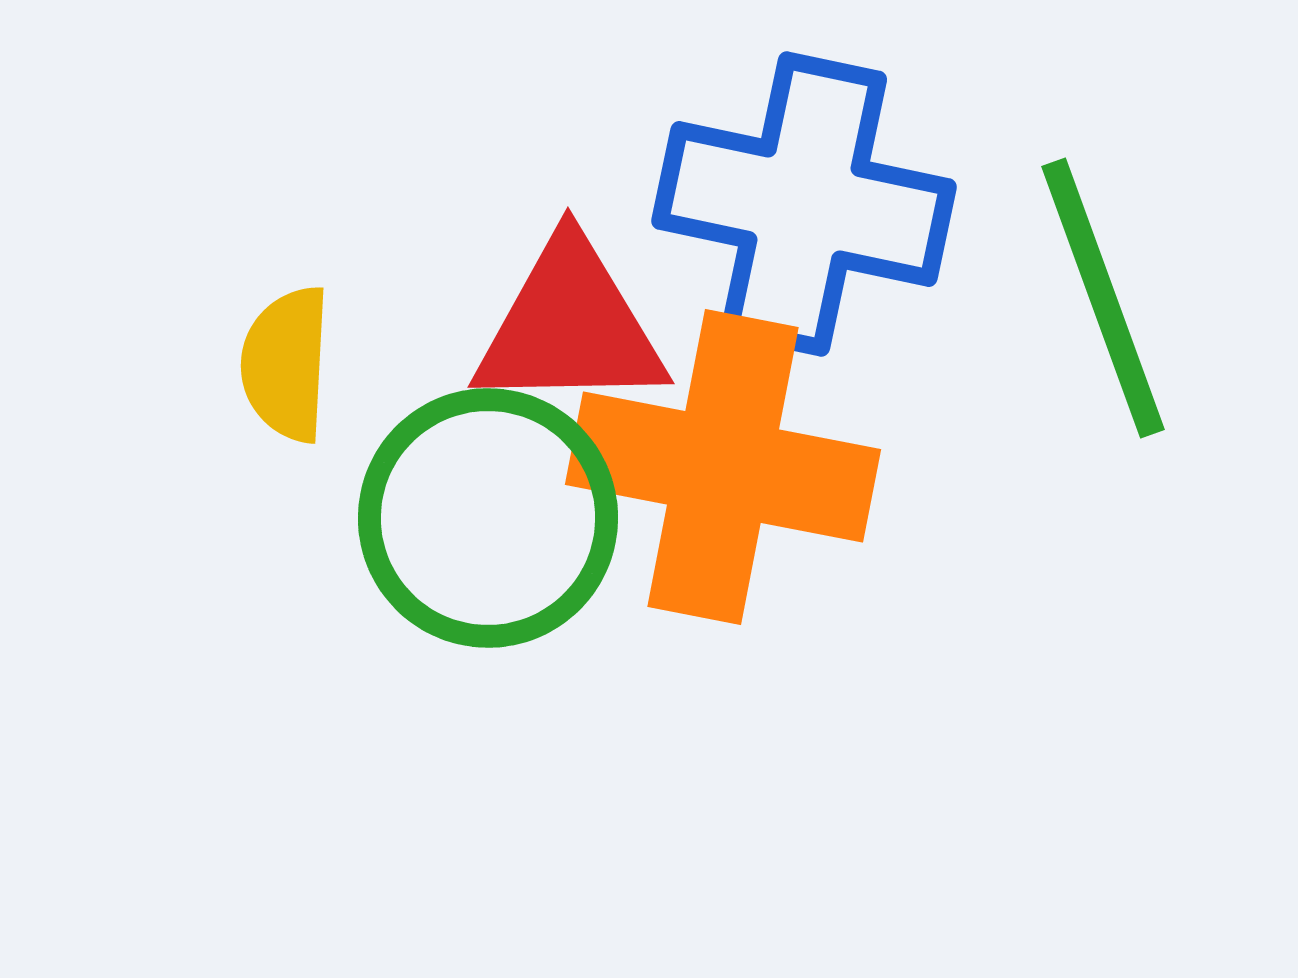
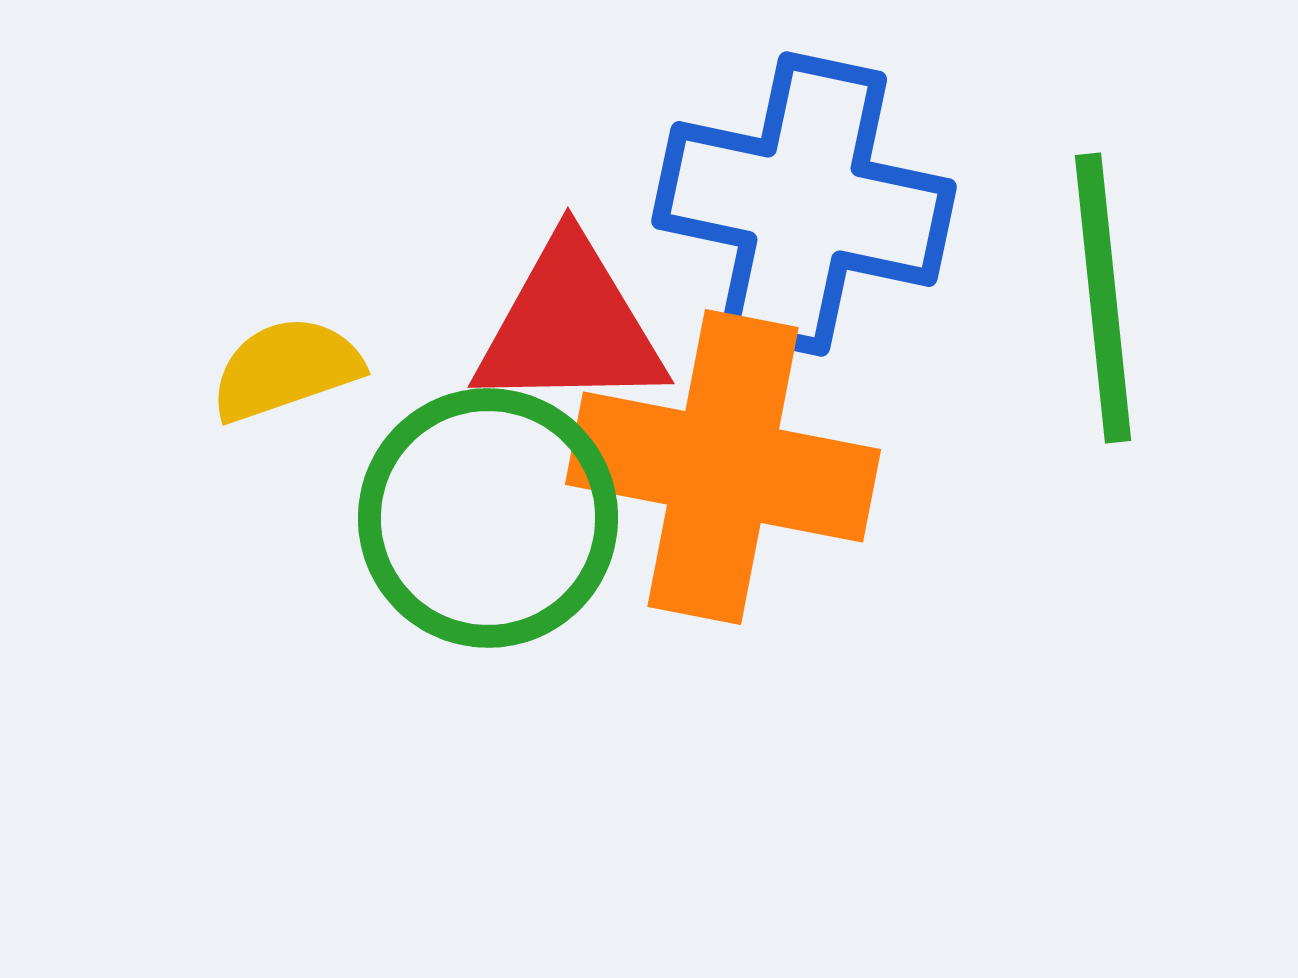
green line: rotated 14 degrees clockwise
yellow semicircle: moved 5 px down; rotated 68 degrees clockwise
